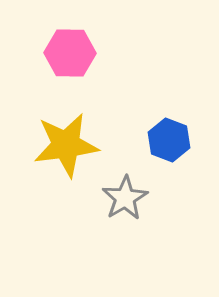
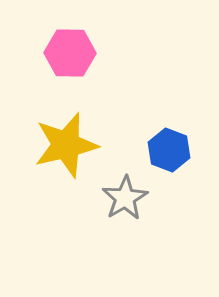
blue hexagon: moved 10 px down
yellow star: rotated 6 degrees counterclockwise
